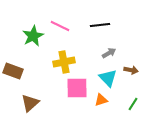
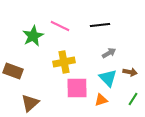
brown arrow: moved 1 px left, 2 px down
green line: moved 5 px up
